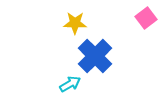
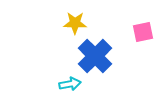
pink square: moved 3 px left, 14 px down; rotated 25 degrees clockwise
cyan arrow: rotated 20 degrees clockwise
